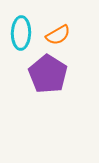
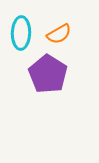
orange semicircle: moved 1 px right, 1 px up
